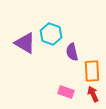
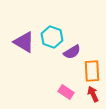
cyan hexagon: moved 1 px right, 3 px down
purple triangle: moved 1 px left, 1 px up
purple semicircle: rotated 108 degrees counterclockwise
pink rectangle: rotated 14 degrees clockwise
